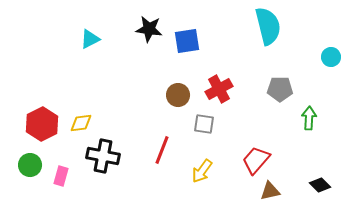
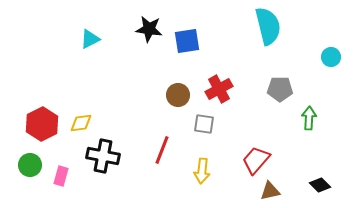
yellow arrow: rotated 30 degrees counterclockwise
